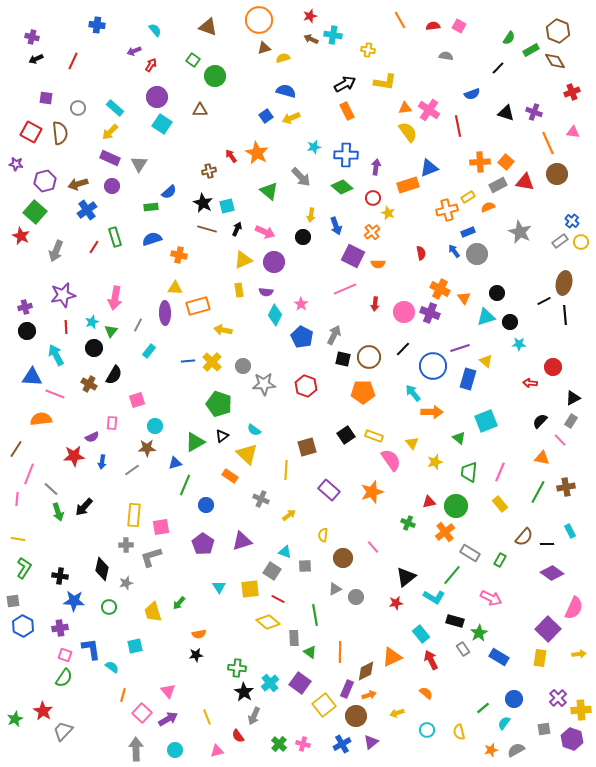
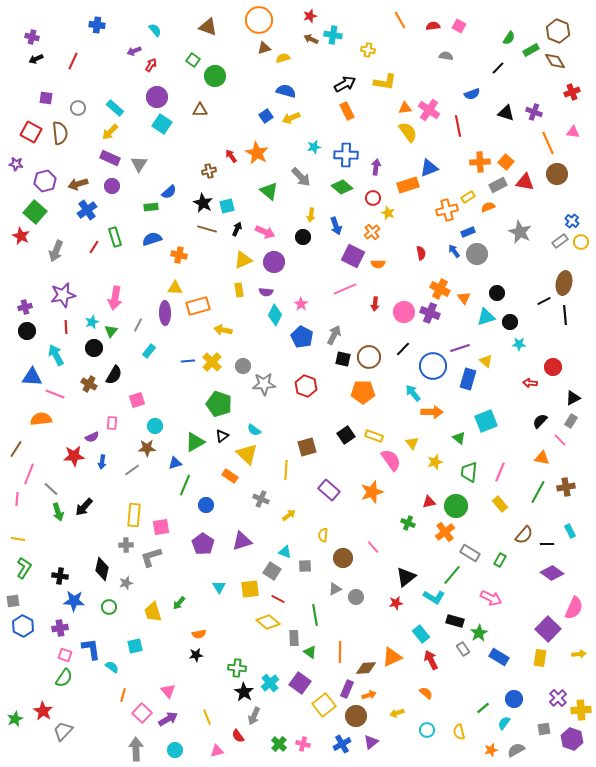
brown semicircle at (524, 537): moved 2 px up
brown diamond at (366, 671): moved 3 px up; rotated 25 degrees clockwise
